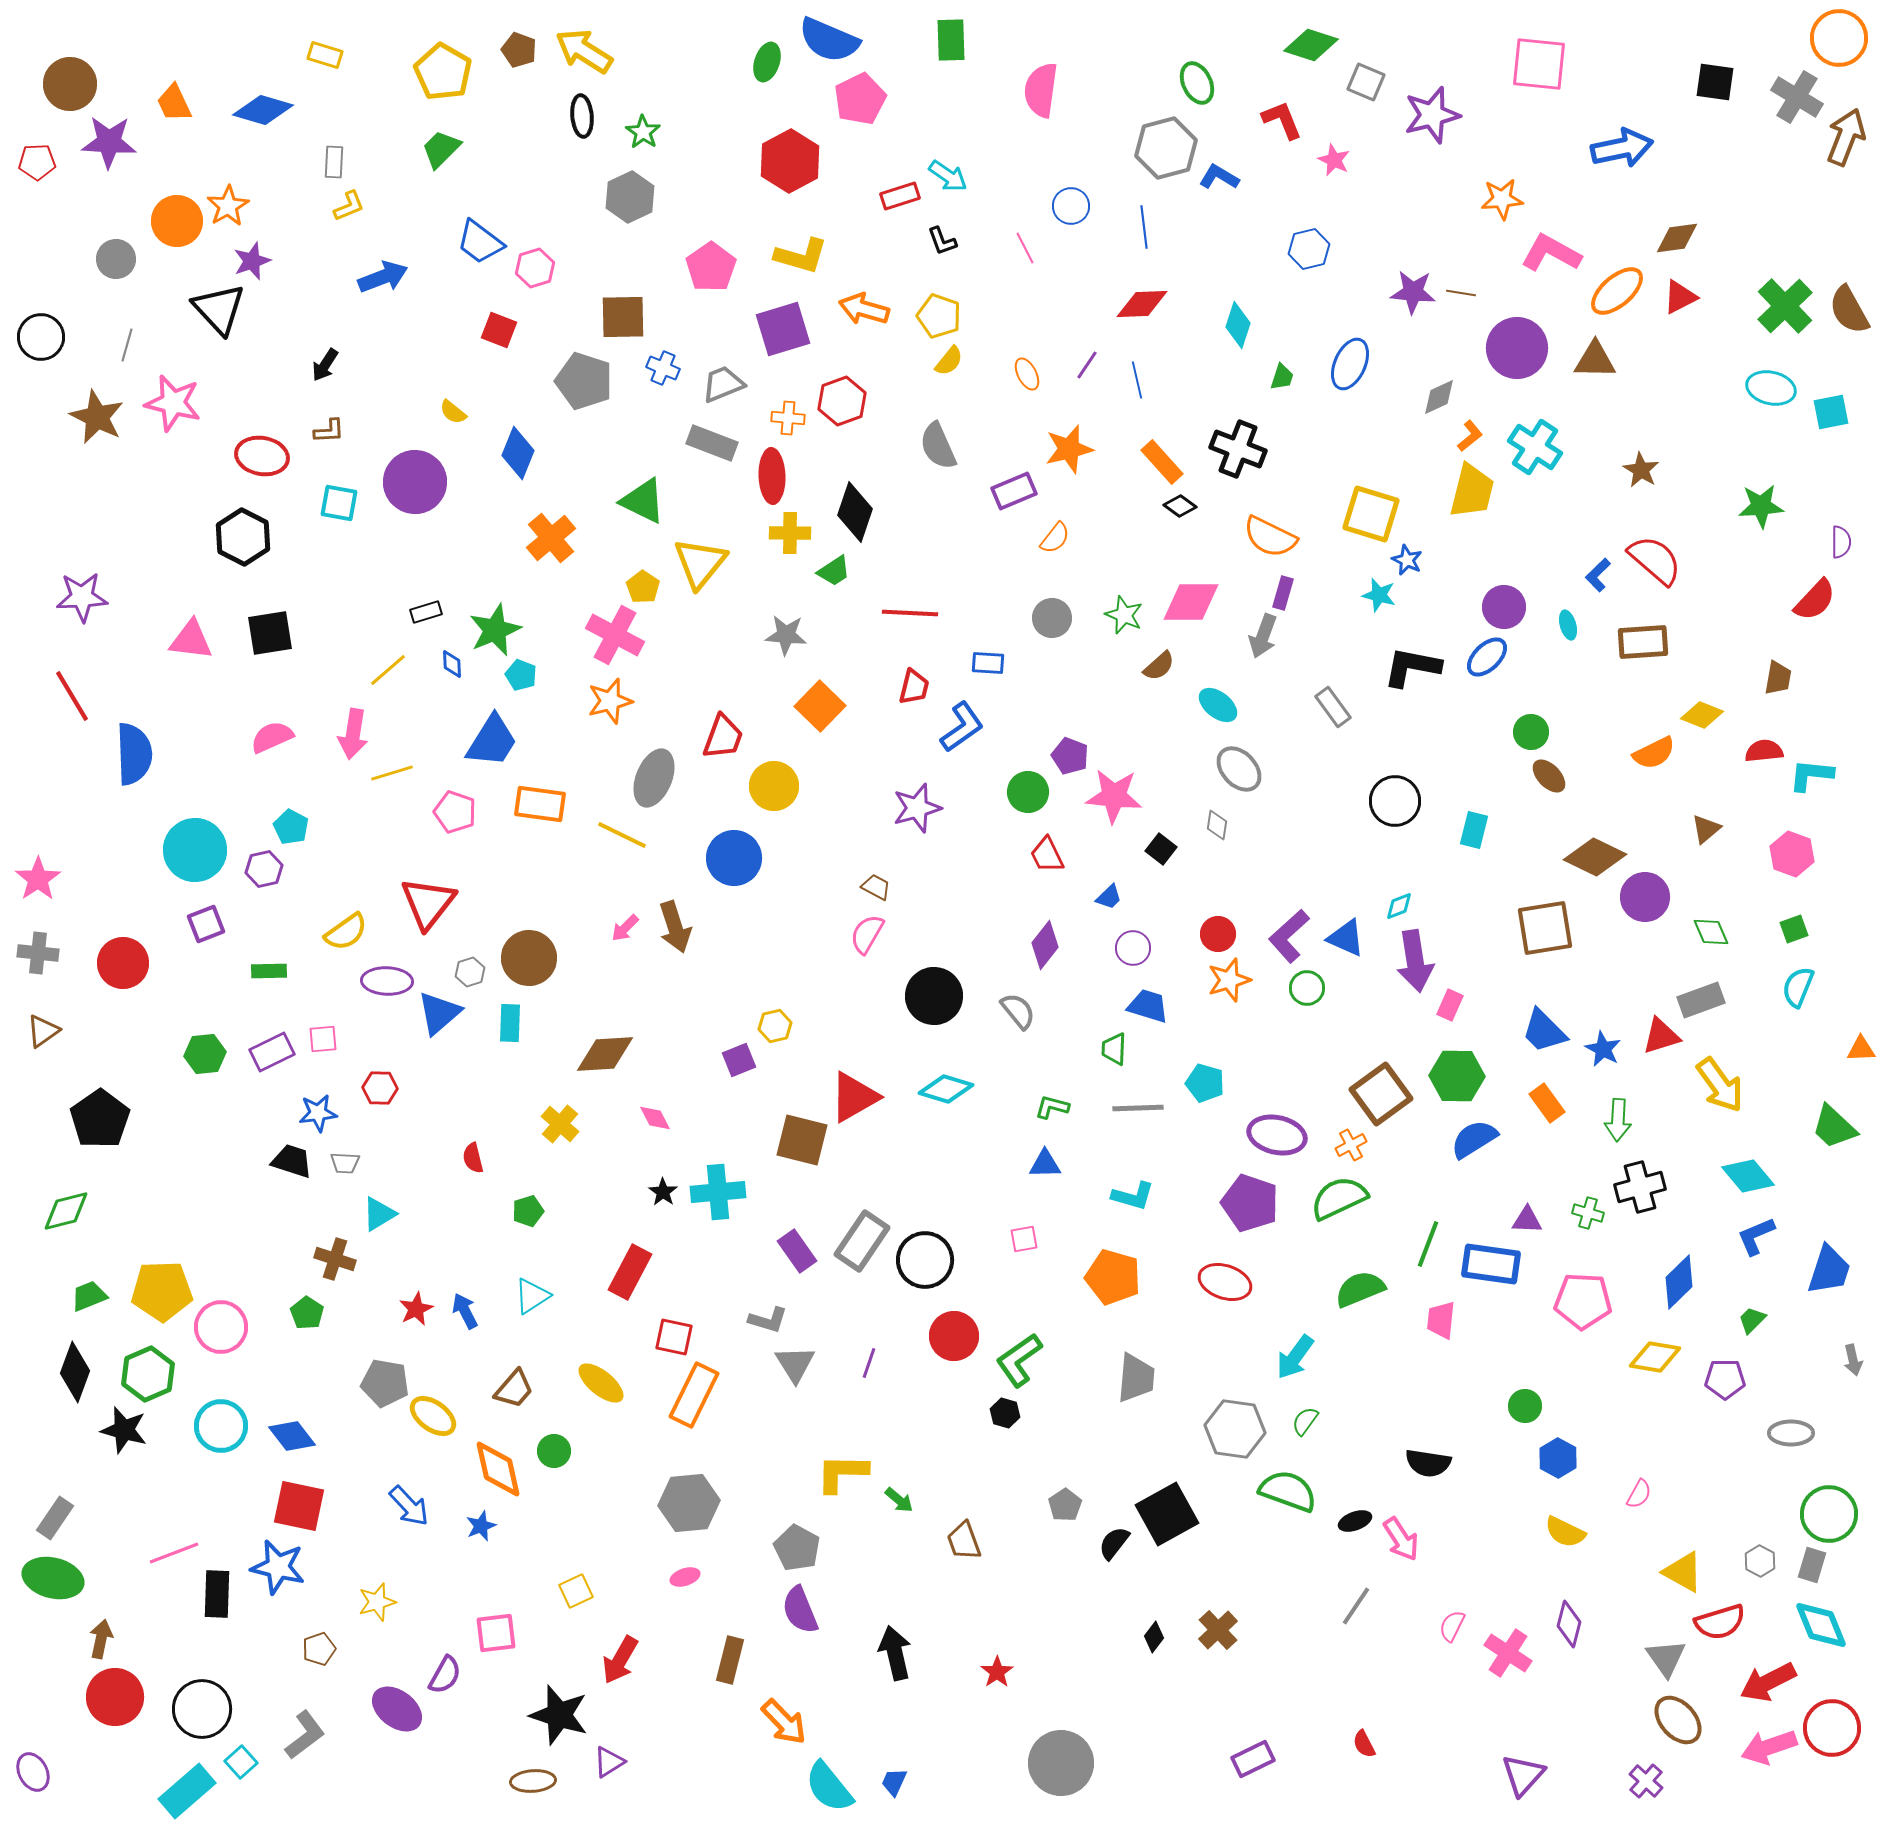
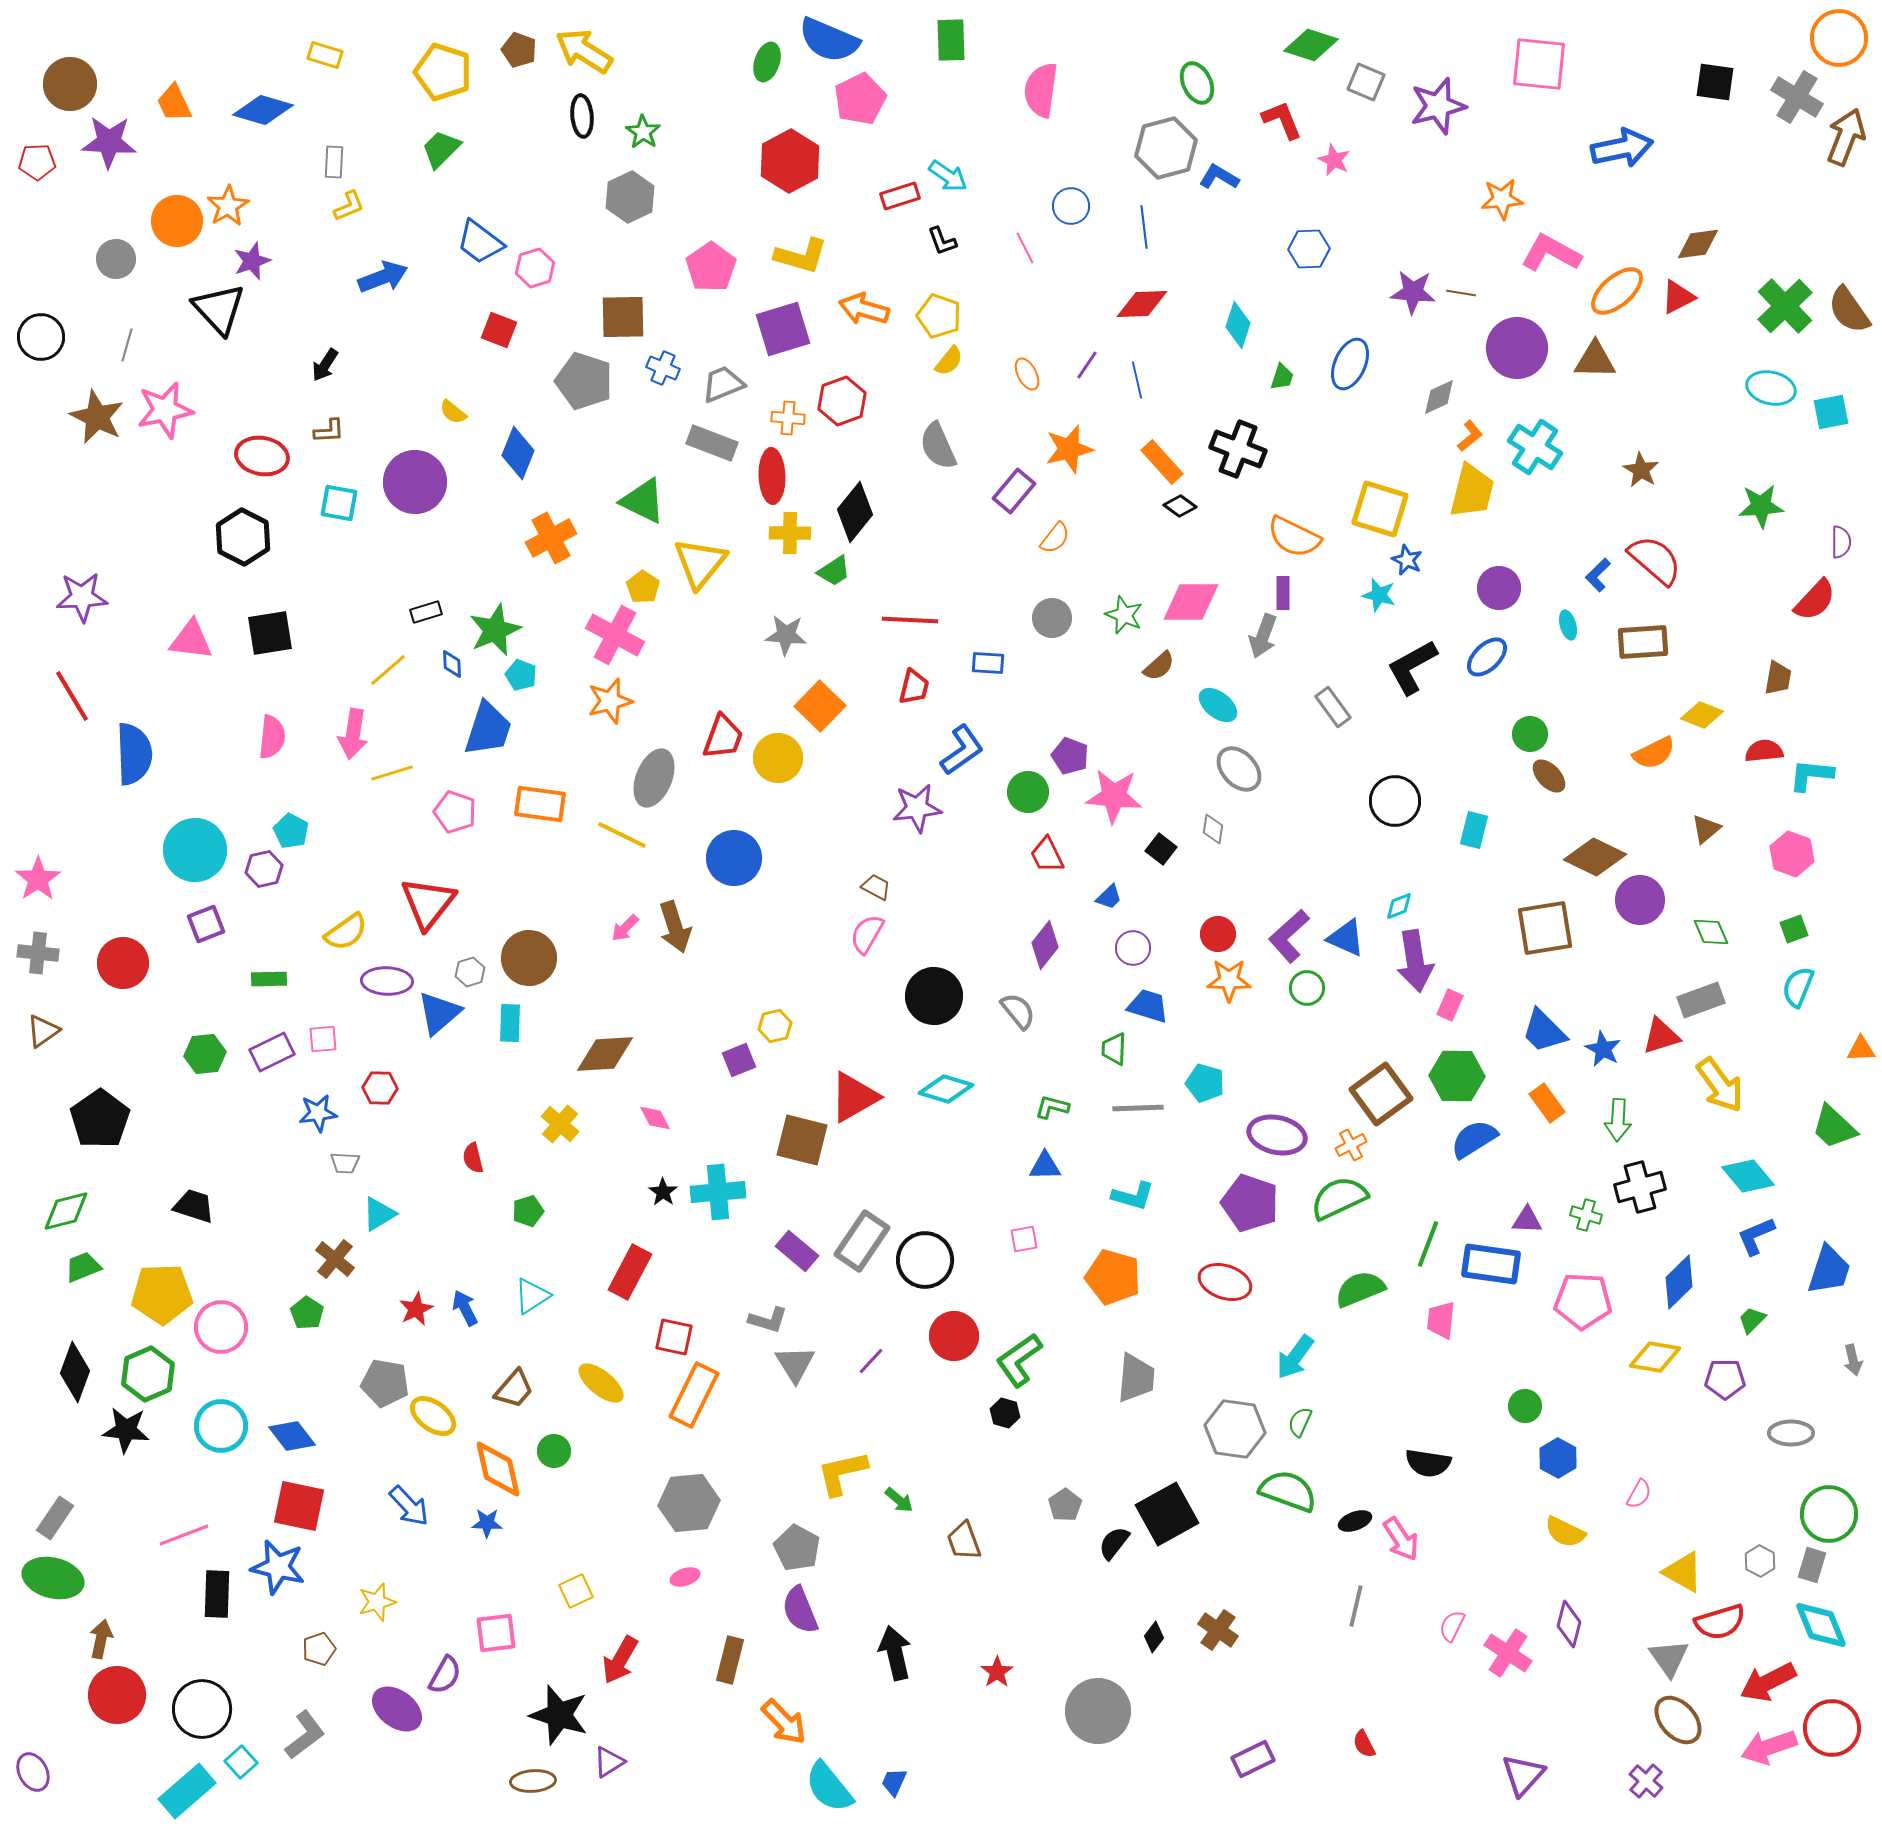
yellow pentagon at (443, 72): rotated 12 degrees counterclockwise
purple star at (1432, 115): moved 6 px right, 9 px up
brown diamond at (1677, 238): moved 21 px right, 6 px down
blue hexagon at (1309, 249): rotated 12 degrees clockwise
red triangle at (1680, 297): moved 2 px left
brown semicircle at (1849, 310): rotated 6 degrees counterclockwise
pink star at (173, 403): moved 8 px left, 7 px down; rotated 26 degrees counterclockwise
purple rectangle at (1014, 491): rotated 27 degrees counterclockwise
black diamond at (855, 512): rotated 20 degrees clockwise
yellow square at (1371, 514): moved 9 px right, 5 px up
orange semicircle at (1270, 537): moved 24 px right
orange cross at (551, 538): rotated 12 degrees clockwise
purple rectangle at (1283, 593): rotated 16 degrees counterclockwise
purple circle at (1504, 607): moved 5 px left, 19 px up
red line at (910, 613): moved 7 px down
black L-shape at (1412, 667): rotated 40 degrees counterclockwise
blue L-shape at (962, 727): moved 23 px down
green circle at (1531, 732): moved 1 px left, 2 px down
pink semicircle at (272, 737): rotated 120 degrees clockwise
blue trapezoid at (492, 741): moved 4 px left, 12 px up; rotated 14 degrees counterclockwise
yellow circle at (774, 786): moved 4 px right, 28 px up
purple star at (917, 808): rotated 9 degrees clockwise
gray diamond at (1217, 825): moved 4 px left, 4 px down
cyan pentagon at (291, 827): moved 4 px down
purple circle at (1645, 897): moved 5 px left, 3 px down
green rectangle at (269, 971): moved 8 px down
orange star at (1229, 980): rotated 18 degrees clockwise
black trapezoid at (292, 1161): moved 98 px left, 45 px down
blue triangle at (1045, 1164): moved 2 px down
green cross at (1588, 1213): moved 2 px left, 2 px down
purple rectangle at (797, 1251): rotated 15 degrees counterclockwise
brown cross at (335, 1259): rotated 21 degrees clockwise
yellow pentagon at (162, 1291): moved 3 px down
green trapezoid at (89, 1296): moved 6 px left, 29 px up
blue arrow at (465, 1311): moved 3 px up
purple line at (869, 1363): moved 2 px right, 2 px up; rotated 24 degrees clockwise
green semicircle at (1305, 1421): moved 5 px left, 1 px down; rotated 12 degrees counterclockwise
black star at (124, 1430): moved 2 px right; rotated 9 degrees counterclockwise
yellow L-shape at (842, 1473): rotated 14 degrees counterclockwise
blue star at (481, 1526): moved 6 px right, 3 px up; rotated 24 degrees clockwise
pink line at (174, 1553): moved 10 px right, 18 px up
gray line at (1356, 1606): rotated 21 degrees counterclockwise
brown cross at (1218, 1630): rotated 12 degrees counterclockwise
gray triangle at (1666, 1658): moved 3 px right
red circle at (115, 1697): moved 2 px right, 2 px up
gray circle at (1061, 1763): moved 37 px right, 52 px up
